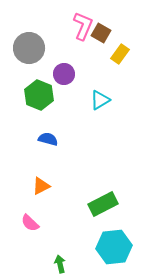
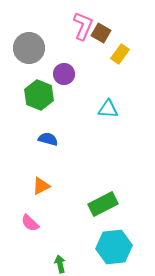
cyan triangle: moved 8 px right, 9 px down; rotated 35 degrees clockwise
